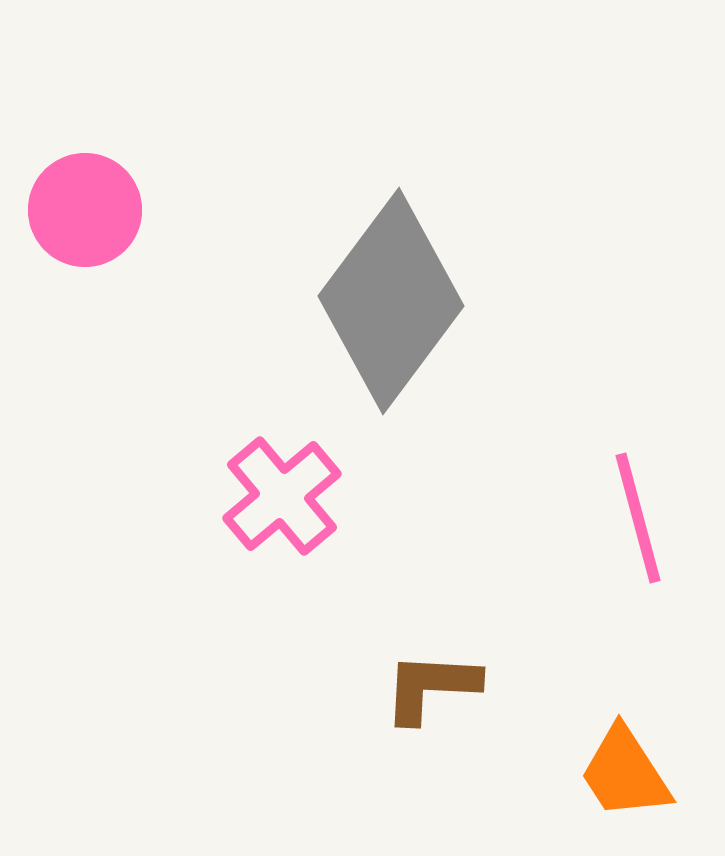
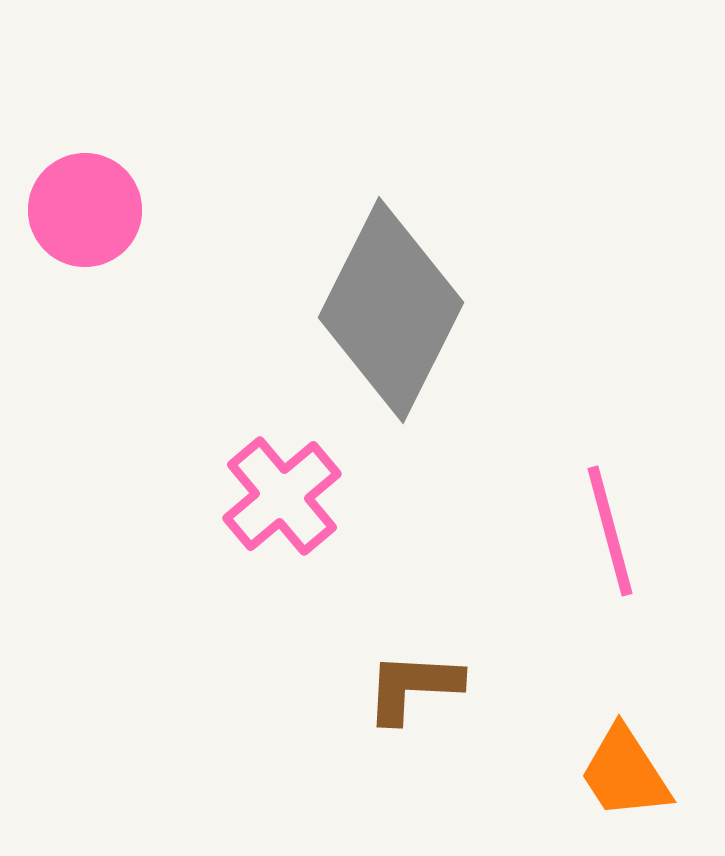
gray diamond: moved 9 px down; rotated 10 degrees counterclockwise
pink line: moved 28 px left, 13 px down
brown L-shape: moved 18 px left
